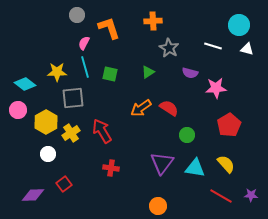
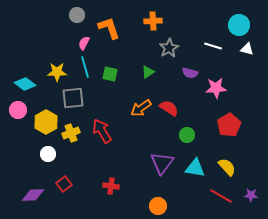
gray star: rotated 12 degrees clockwise
yellow cross: rotated 12 degrees clockwise
yellow semicircle: moved 1 px right, 3 px down
red cross: moved 18 px down
